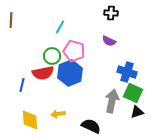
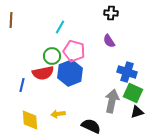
purple semicircle: rotated 32 degrees clockwise
